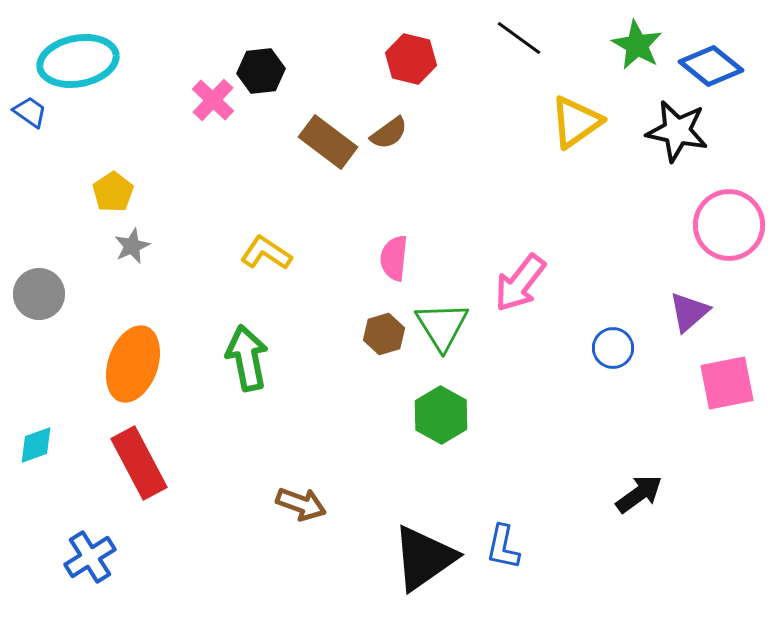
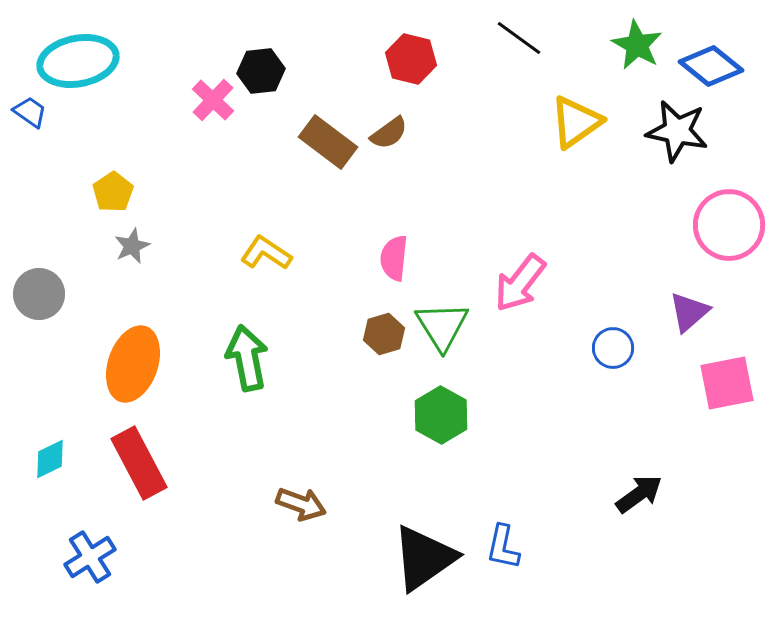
cyan diamond: moved 14 px right, 14 px down; rotated 6 degrees counterclockwise
